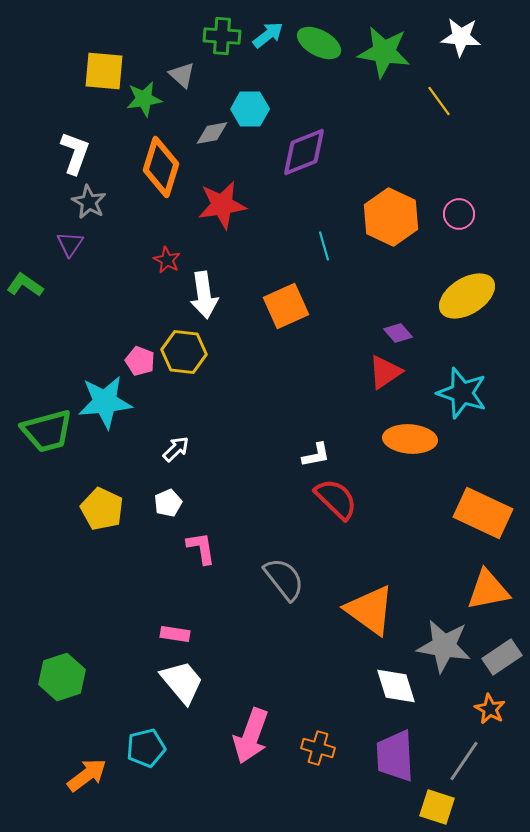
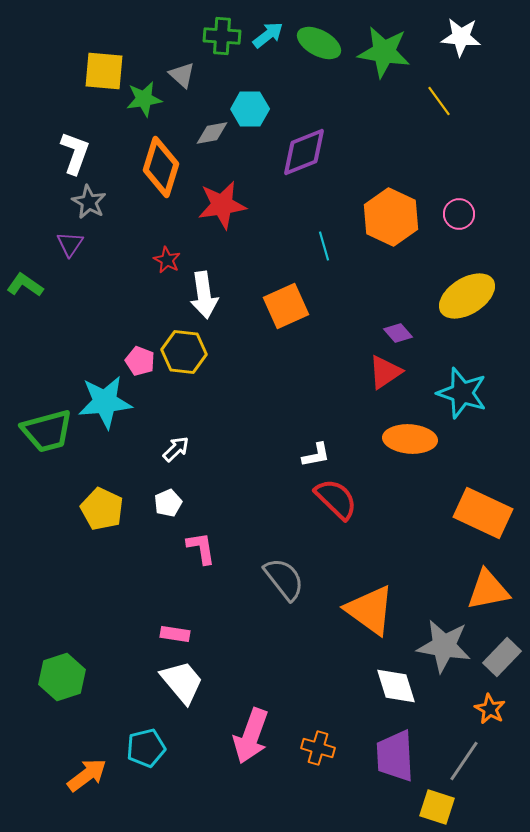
gray rectangle at (502, 657): rotated 12 degrees counterclockwise
